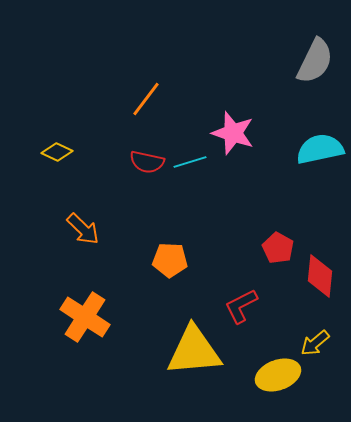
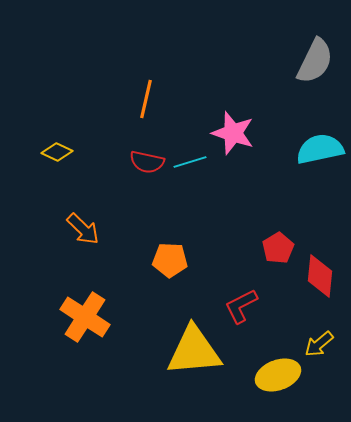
orange line: rotated 24 degrees counterclockwise
red pentagon: rotated 12 degrees clockwise
yellow arrow: moved 4 px right, 1 px down
